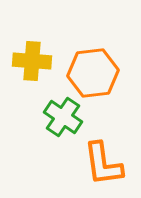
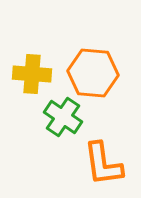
yellow cross: moved 13 px down
orange hexagon: rotated 12 degrees clockwise
